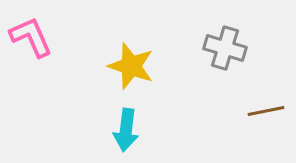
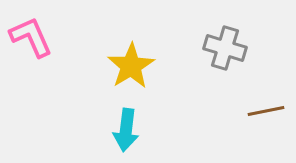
yellow star: rotated 21 degrees clockwise
